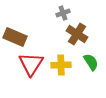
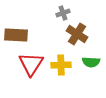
brown rectangle: moved 1 px right, 2 px up; rotated 20 degrees counterclockwise
green semicircle: rotated 126 degrees clockwise
